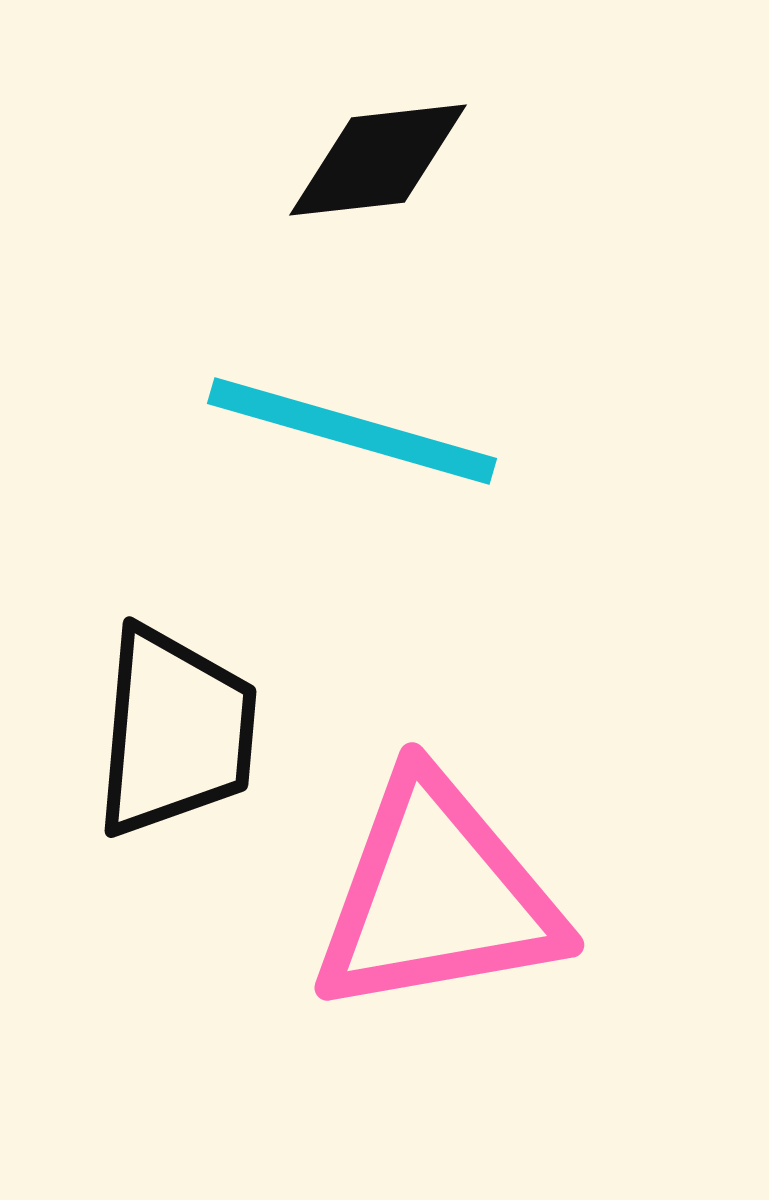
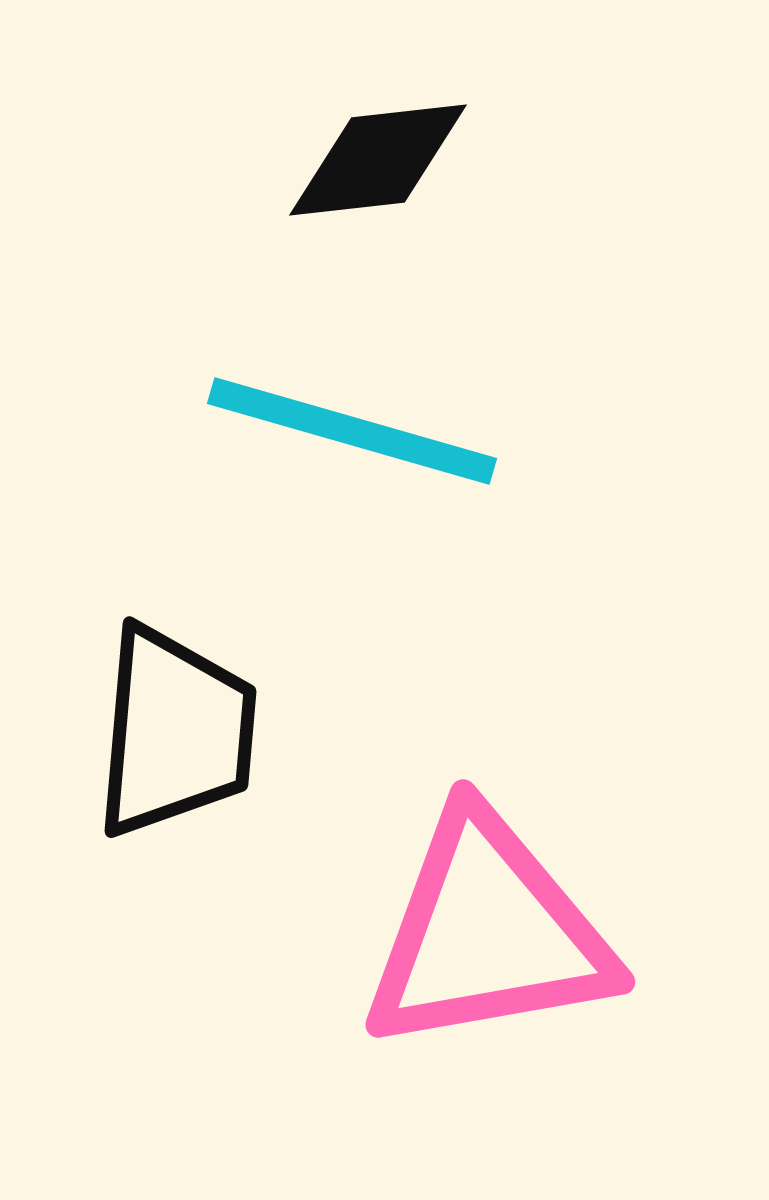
pink triangle: moved 51 px right, 37 px down
